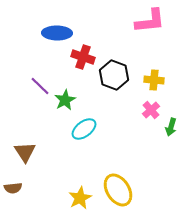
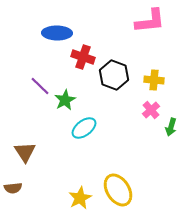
cyan ellipse: moved 1 px up
